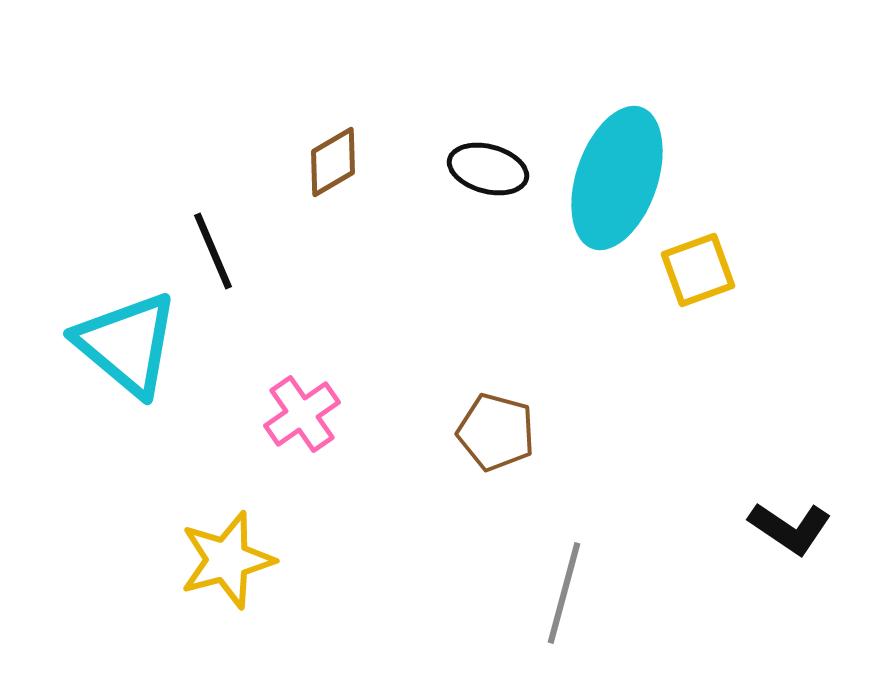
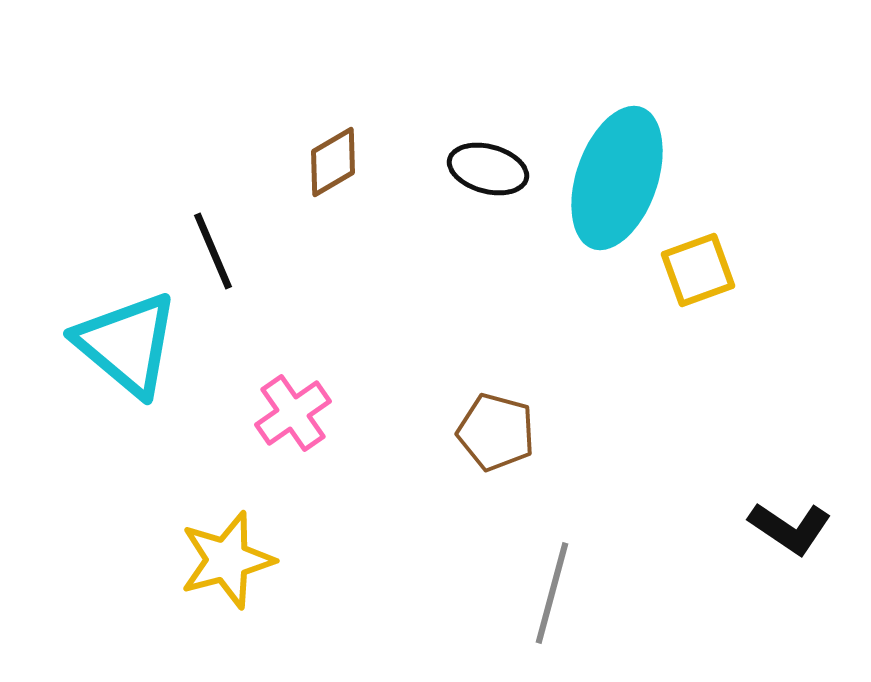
pink cross: moved 9 px left, 1 px up
gray line: moved 12 px left
